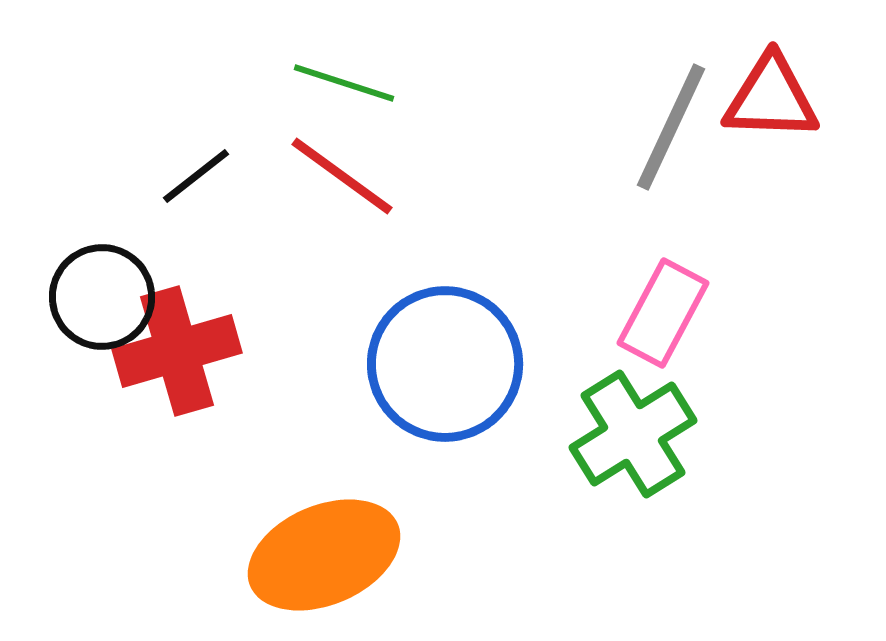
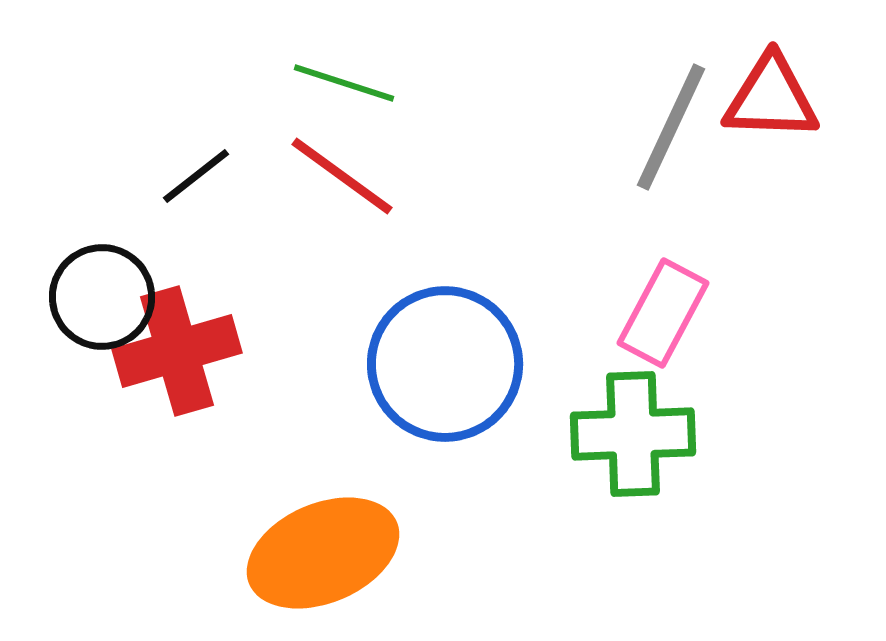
green cross: rotated 30 degrees clockwise
orange ellipse: moved 1 px left, 2 px up
